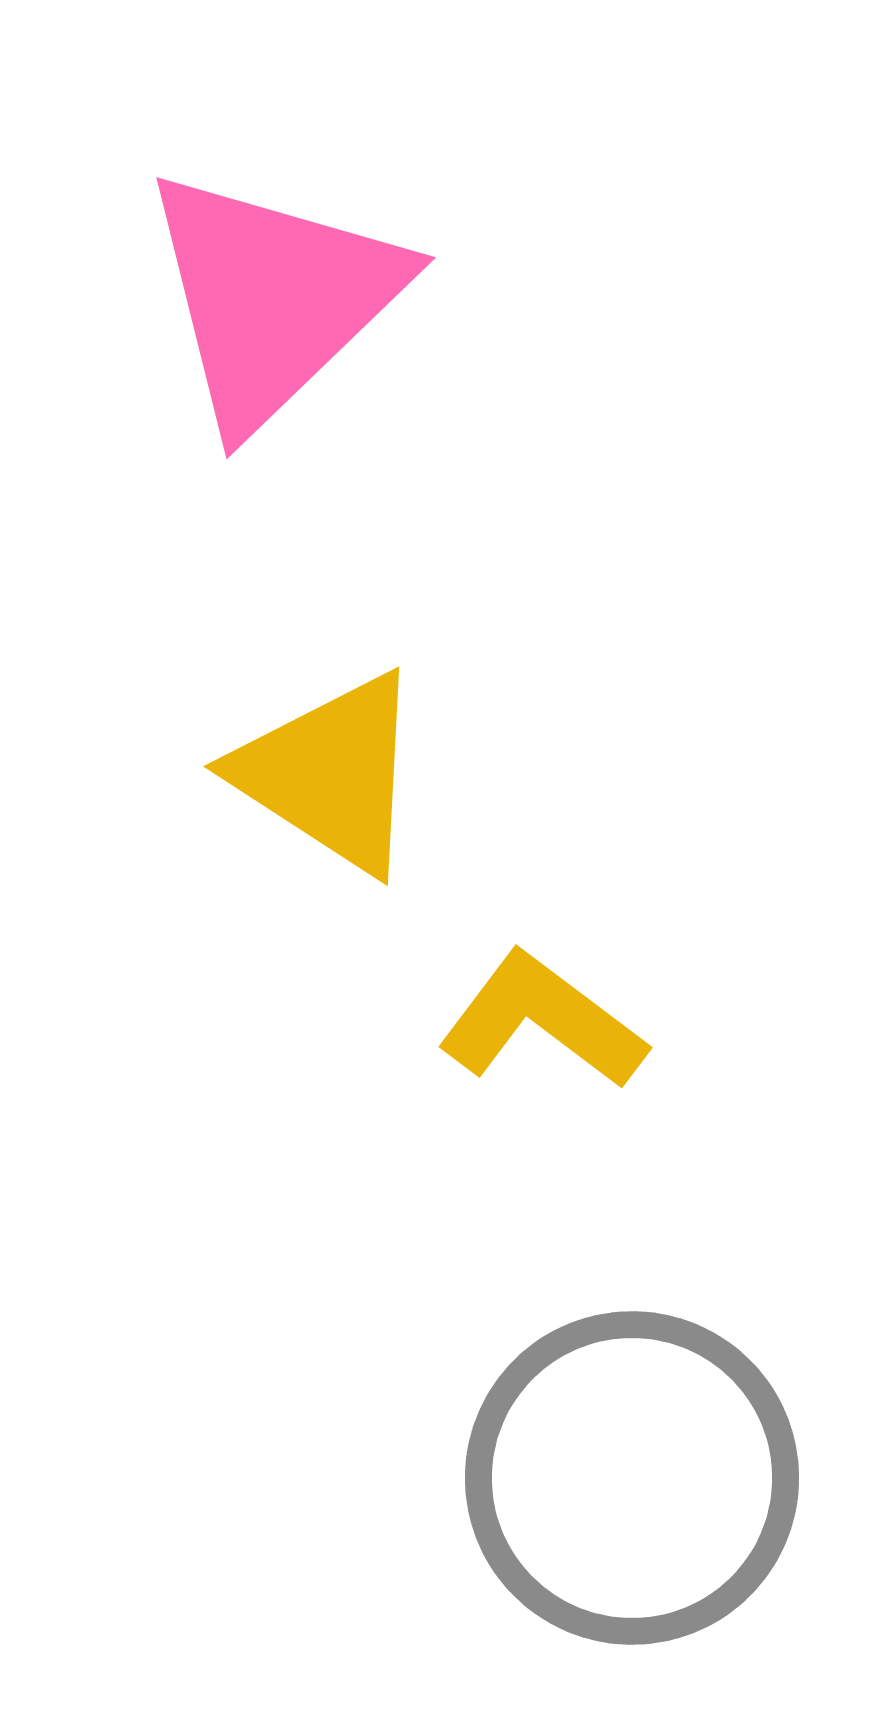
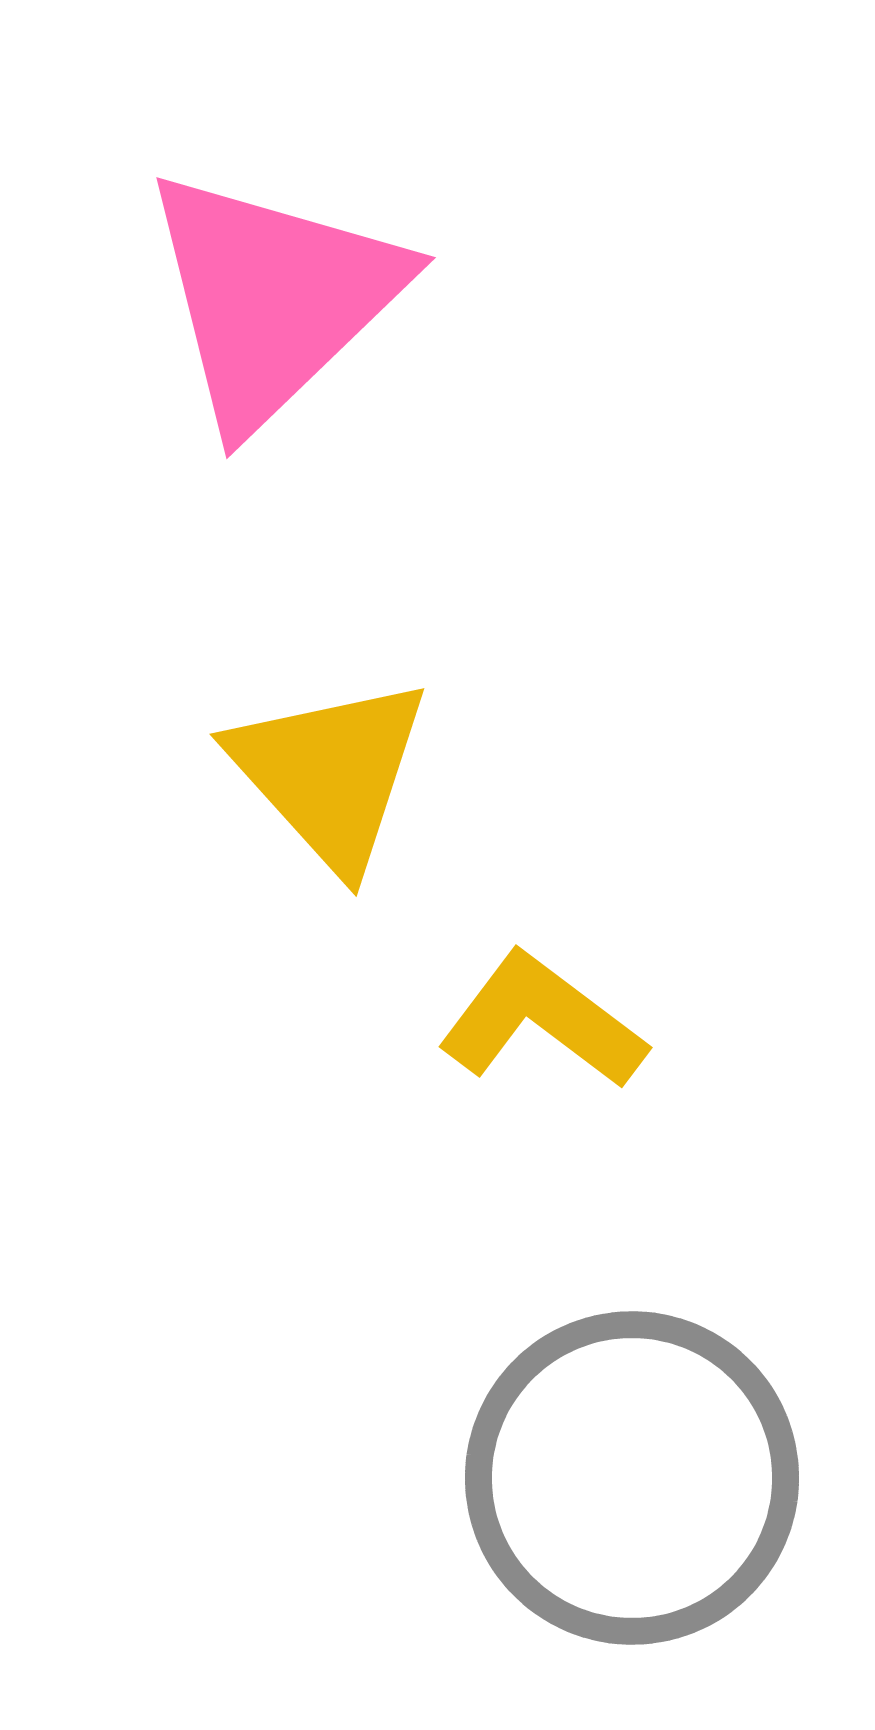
yellow triangle: rotated 15 degrees clockwise
